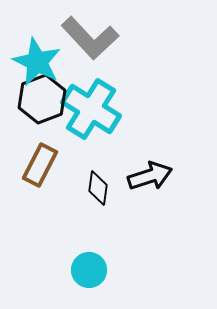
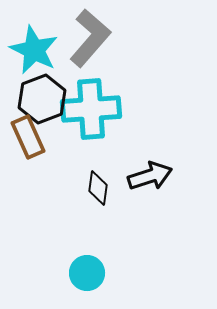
gray L-shape: rotated 96 degrees counterclockwise
cyan star: moved 3 px left, 12 px up
cyan cross: rotated 36 degrees counterclockwise
brown rectangle: moved 12 px left, 28 px up; rotated 51 degrees counterclockwise
cyan circle: moved 2 px left, 3 px down
